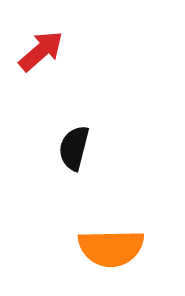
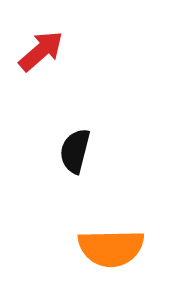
black semicircle: moved 1 px right, 3 px down
